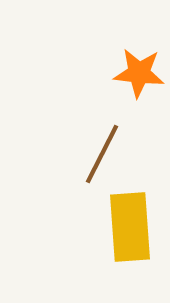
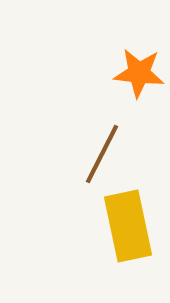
yellow rectangle: moved 2 px left, 1 px up; rotated 8 degrees counterclockwise
